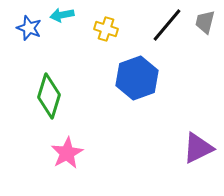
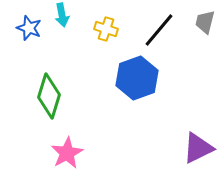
cyan arrow: rotated 90 degrees counterclockwise
black line: moved 8 px left, 5 px down
